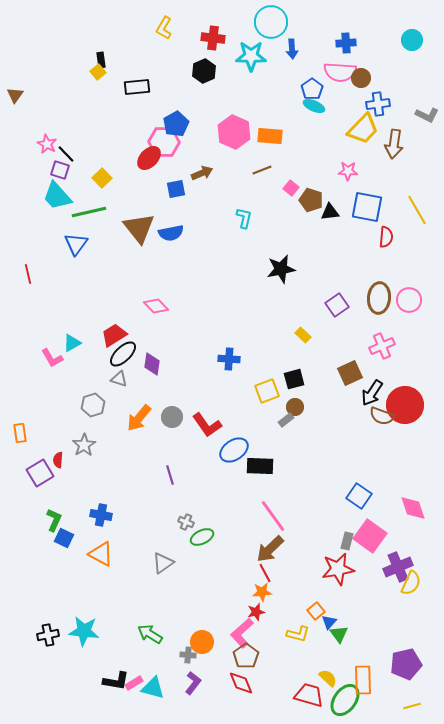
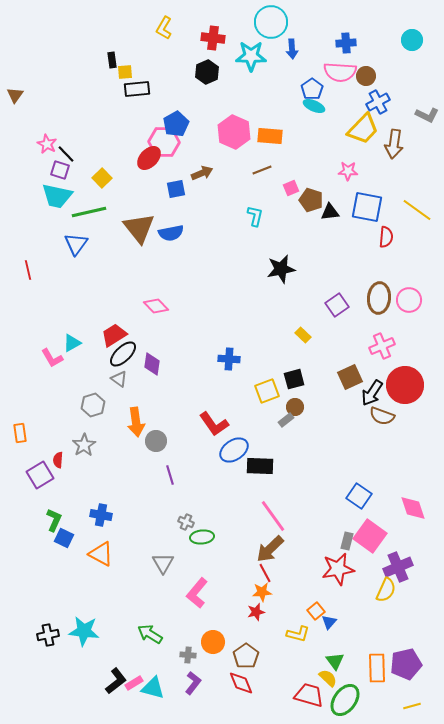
black rectangle at (101, 60): moved 11 px right
black hexagon at (204, 71): moved 3 px right, 1 px down
yellow square at (98, 72): moved 27 px right; rotated 35 degrees clockwise
brown circle at (361, 78): moved 5 px right, 2 px up
black rectangle at (137, 87): moved 2 px down
blue cross at (378, 104): moved 2 px up; rotated 20 degrees counterclockwise
pink square at (291, 188): rotated 28 degrees clockwise
cyan trapezoid at (57, 196): rotated 36 degrees counterclockwise
yellow line at (417, 210): rotated 24 degrees counterclockwise
cyan L-shape at (244, 218): moved 11 px right, 2 px up
red line at (28, 274): moved 4 px up
brown square at (350, 373): moved 4 px down
gray triangle at (119, 379): rotated 18 degrees clockwise
red circle at (405, 405): moved 20 px up
gray circle at (172, 417): moved 16 px left, 24 px down
orange arrow at (139, 418): moved 3 px left, 4 px down; rotated 48 degrees counterclockwise
red L-shape at (207, 425): moved 7 px right, 1 px up
purple square at (40, 473): moved 2 px down
green ellipse at (202, 537): rotated 20 degrees clockwise
gray triangle at (163, 563): rotated 25 degrees counterclockwise
yellow semicircle at (411, 583): moved 25 px left, 7 px down
pink L-shape at (242, 633): moved 45 px left, 40 px up; rotated 8 degrees counterclockwise
green triangle at (339, 634): moved 4 px left, 27 px down
orange circle at (202, 642): moved 11 px right
orange rectangle at (363, 680): moved 14 px right, 12 px up
black L-shape at (116, 681): rotated 48 degrees counterclockwise
